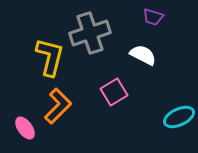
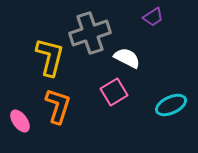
purple trapezoid: rotated 50 degrees counterclockwise
white semicircle: moved 16 px left, 3 px down
orange L-shape: rotated 27 degrees counterclockwise
cyan ellipse: moved 8 px left, 12 px up
pink ellipse: moved 5 px left, 7 px up
